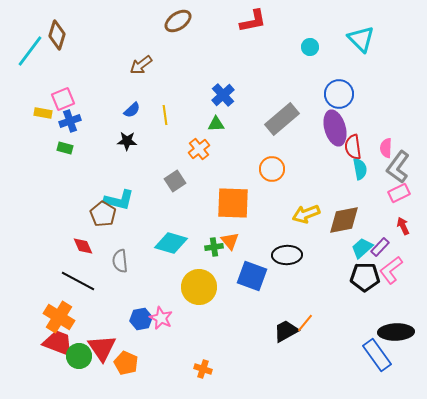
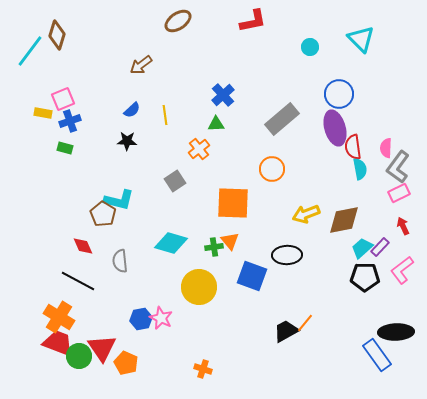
pink L-shape at (391, 270): moved 11 px right
